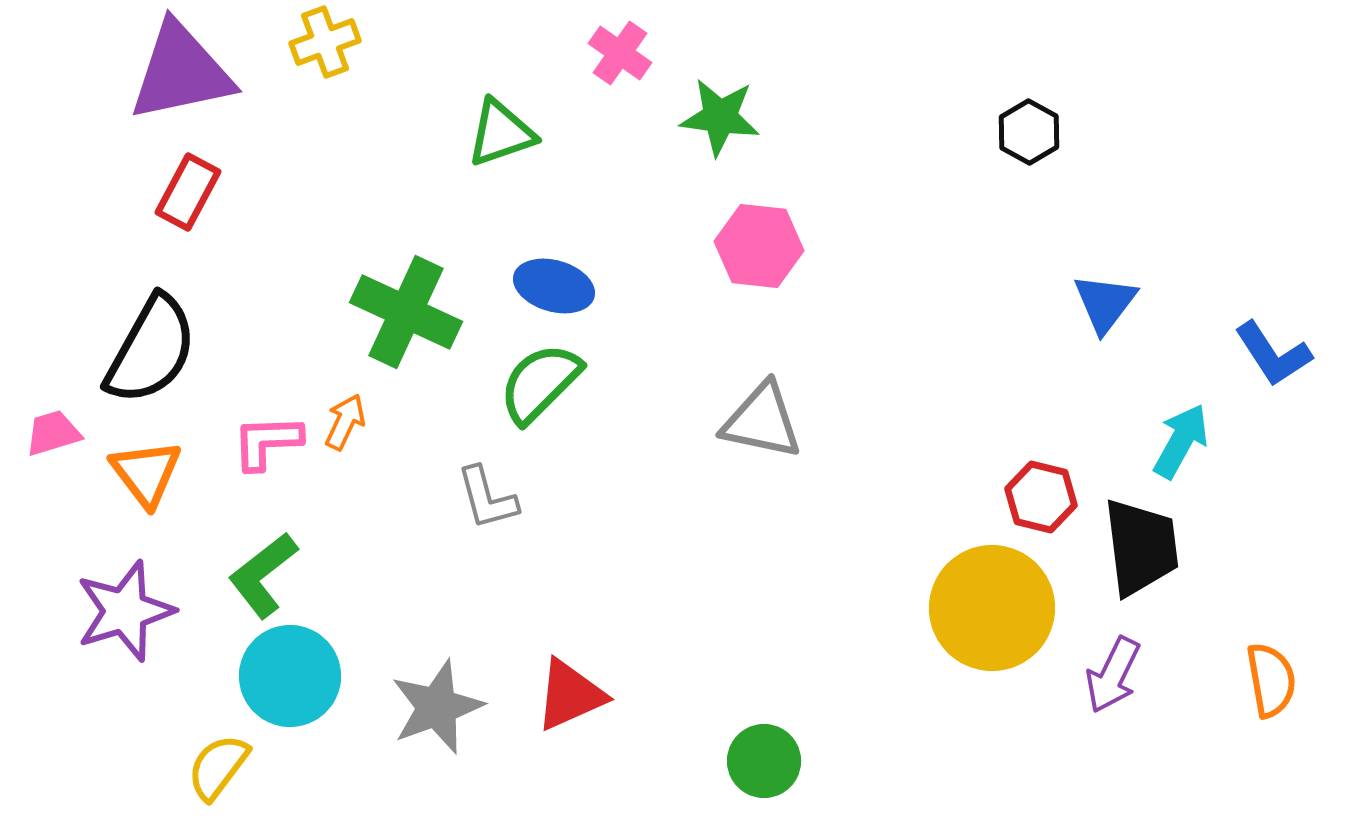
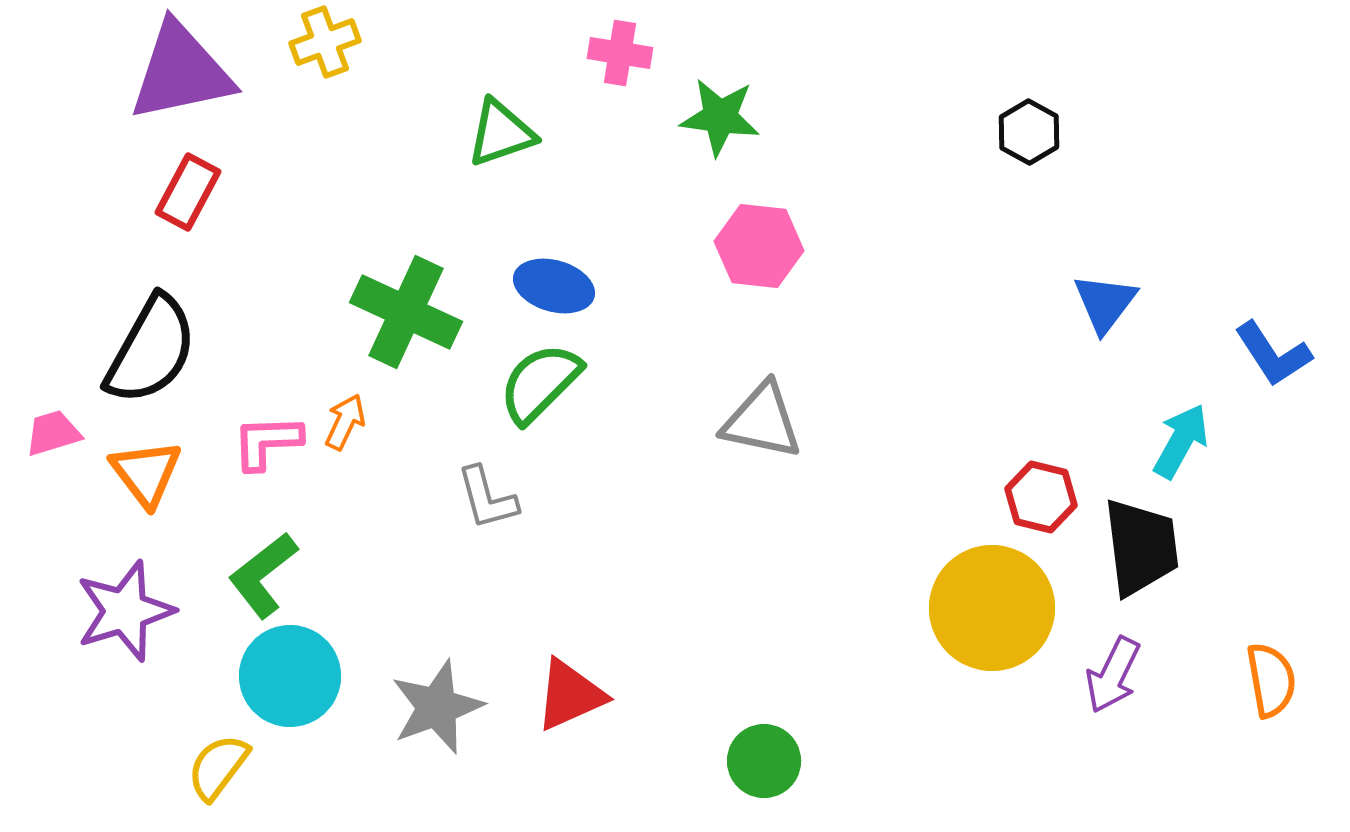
pink cross: rotated 26 degrees counterclockwise
